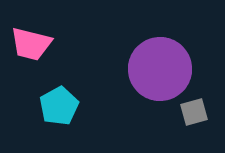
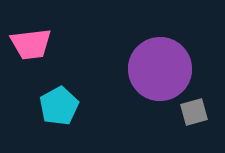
pink trapezoid: rotated 21 degrees counterclockwise
